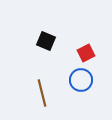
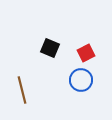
black square: moved 4 px right, 7 px down
brown line: moved 20 px left, 3 px up
